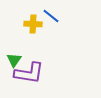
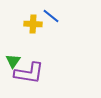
green triangle: moved 1 px left, 1 px down
